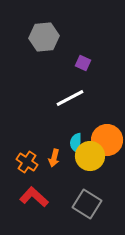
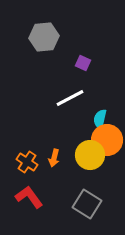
cyan semicircle: moved 24 px right, 24 px up; rotated 12 degrees clockwise
yellow circle: moved 1 px up
red L-shape: moved 5 px left; rotated 12 degrees clockwise
